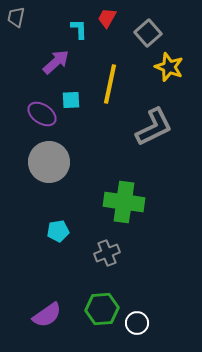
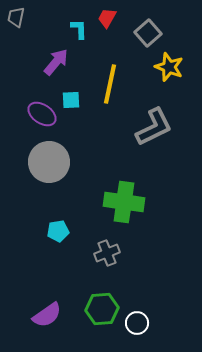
purple arrow: rotated 8 degrees counterclockwise
